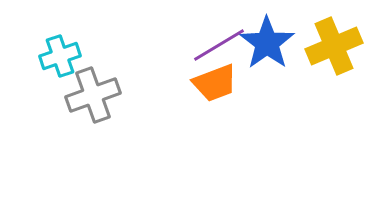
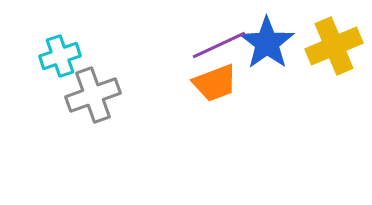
purple line: rotated 6 degrees clockwise
